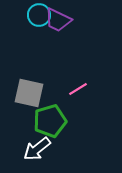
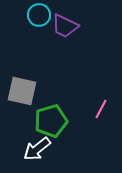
purple trapezoid: moved 7 px right, 6 px down
pink line: moved 23 px right, 20 px down; rotated 30 degrees counterclockwise
gray square: moved 7 px left, 2 px up
green pentagon: moved 1 px right
